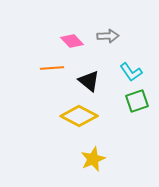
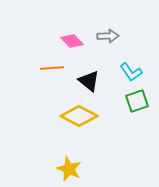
yellow star: moved 24 px left, 10 px down; rotated 25 degrees counterclockwise
